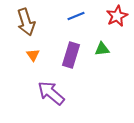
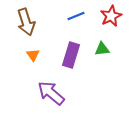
red star: moved 6 px left
